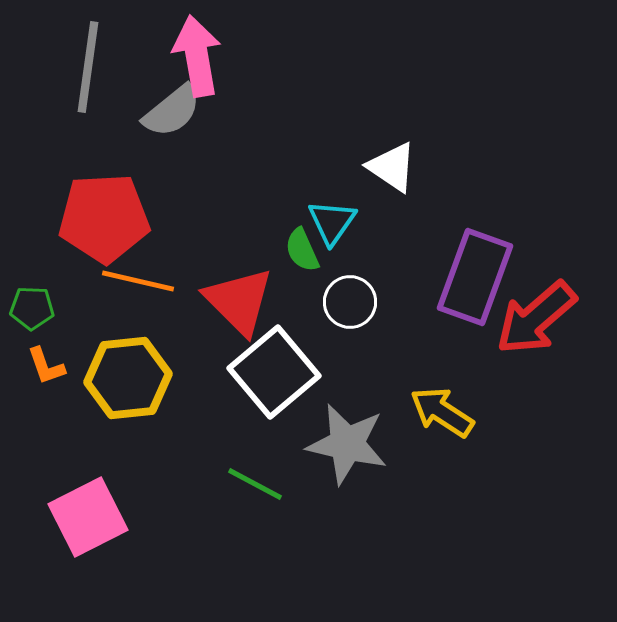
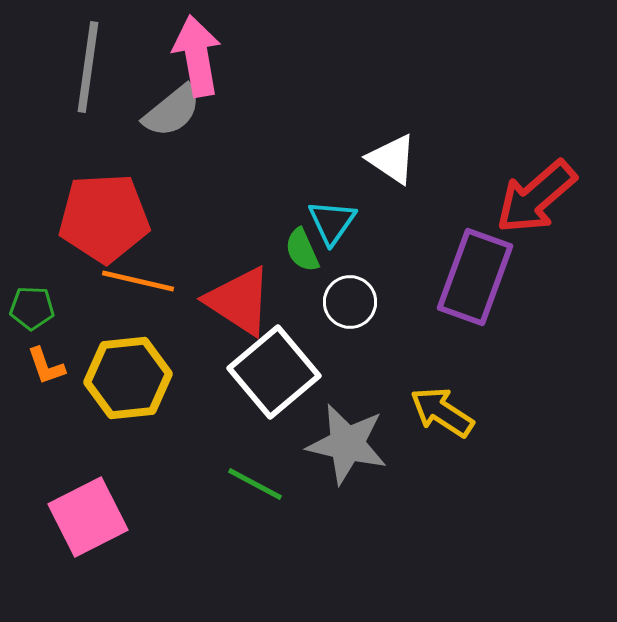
white triangle: moved 8 px up
red triangle: rotated 12 degrees counterclockwise
red arrow: moved 121 px up
